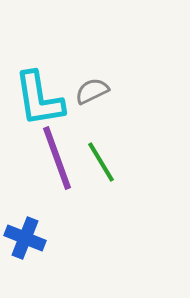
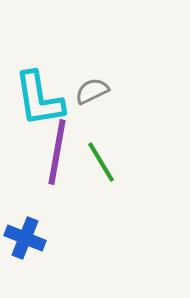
purple line: moved 6 px up; rotated 30 degrees clockwise
